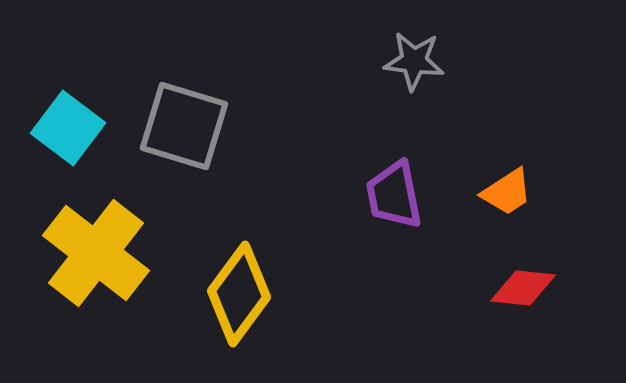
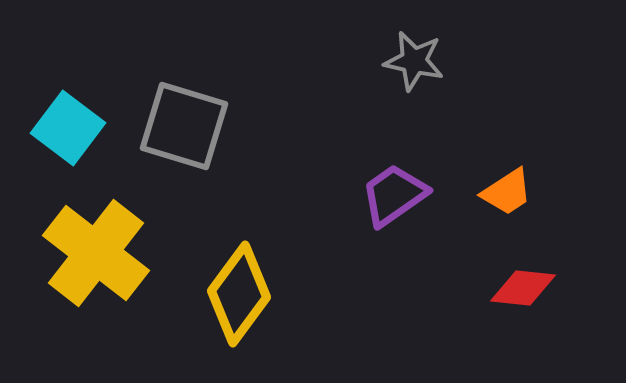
gray star: rotated 6 degrees clockwise
purple trapezoid: rotated 66 degrees clockwise
